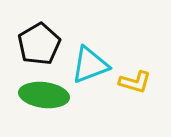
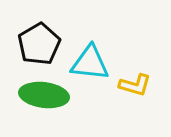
cyan triangle: moved 2 px up; rotated 27 degrees clockwise
yellow L-shape: moved 3 px down
